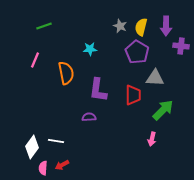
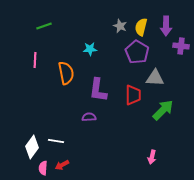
pink line: rotated 21 degrees counterclockwise
pink arrow: moved 18 px down
